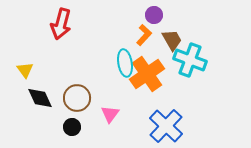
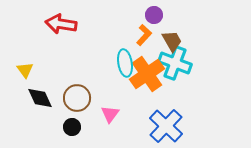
red arrow: rotated 84 degrees clockwise
brown trapezoid: moved 1 px down
cyan cross: moved 15 px left, 3 px down
